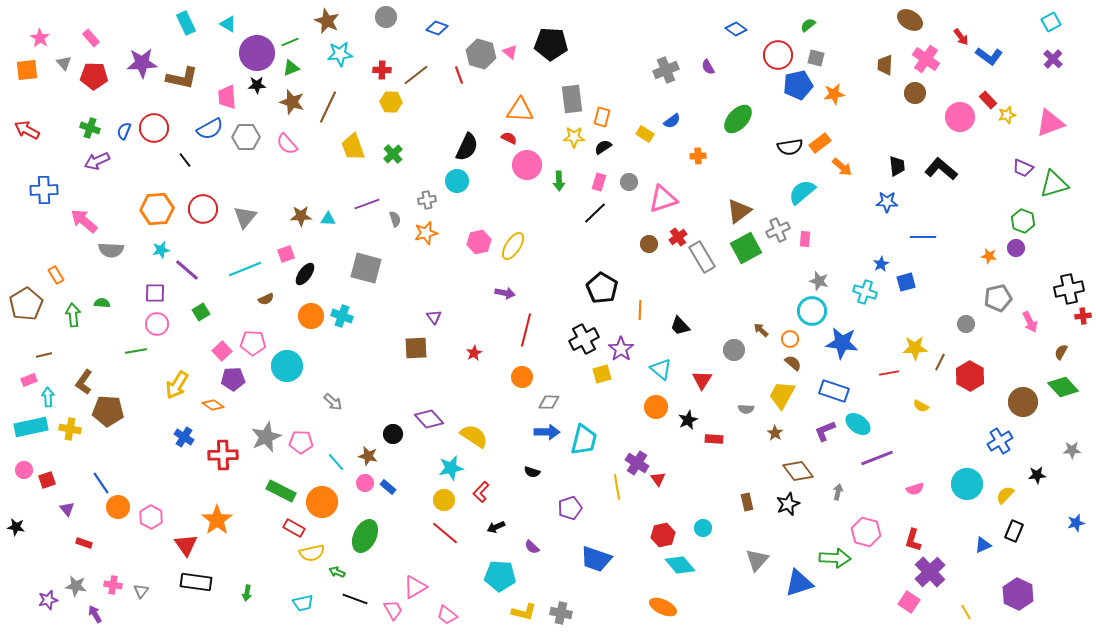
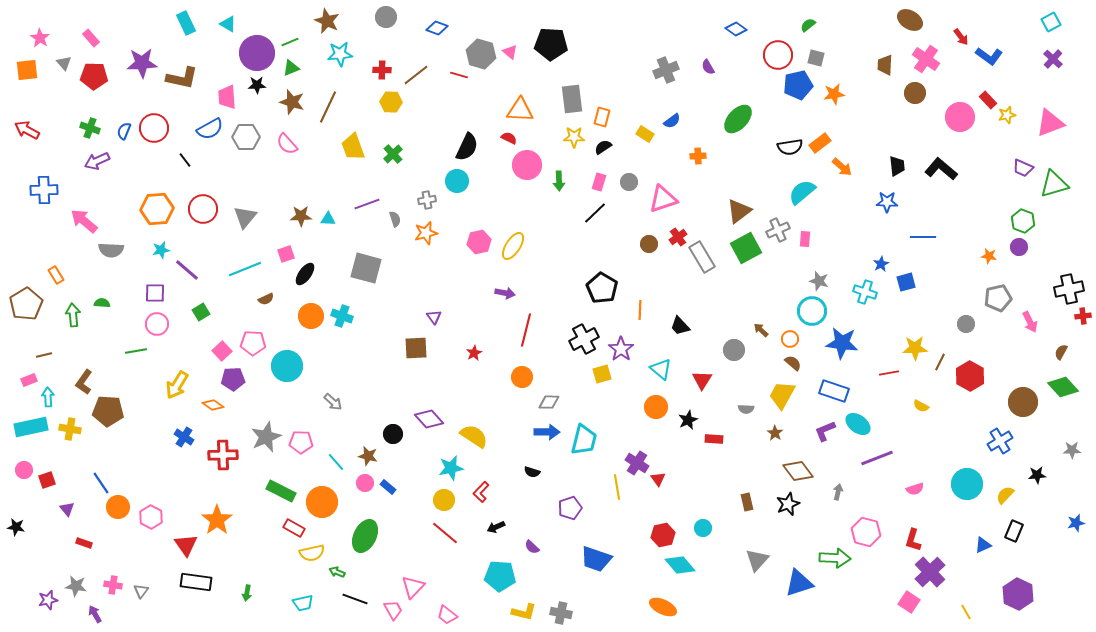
red line at (459, 75): rotated 54 degrees counterclockwise
purple circle at (1016, 248): moved 3 px right, 1 px up
pink triangle at (415, 587): moved 2 px left; rotated 15 degrees counterclockwise
